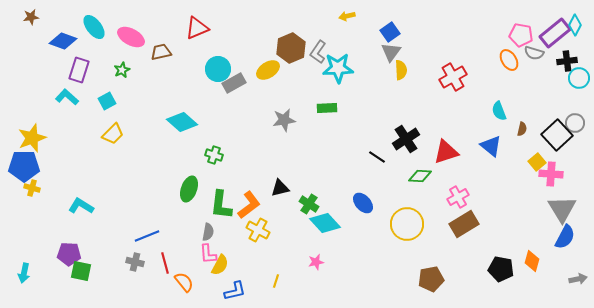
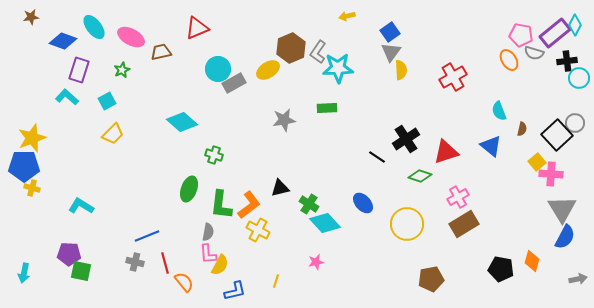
green diamond at (420, 176): rotated 15 degrees clockwise
